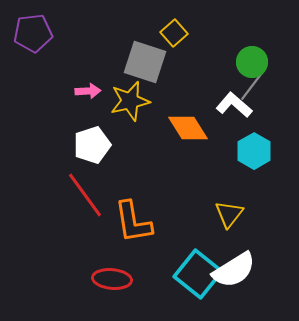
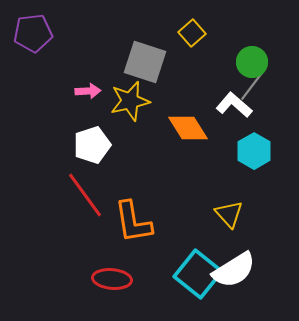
yellow square: moved 18 px right
yellow triangle: rotated 20 degrees counterclockwise
